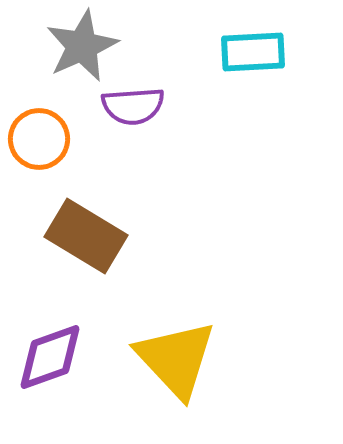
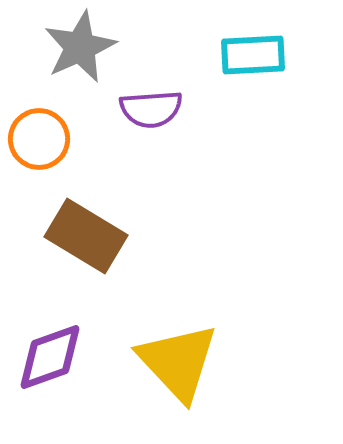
gray star: moved 2 px left, 1 px down
cyan rectangle: moved 3 px down
purple semicircle: moved 18 px right, 3 px down
yellow triangle: moved 2 px right, 3 px down
